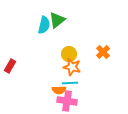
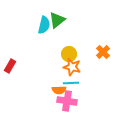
cyan line: moved 1 px right
